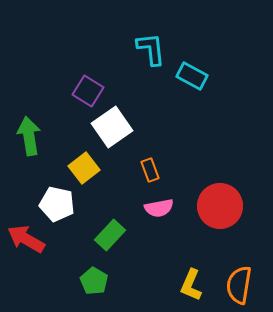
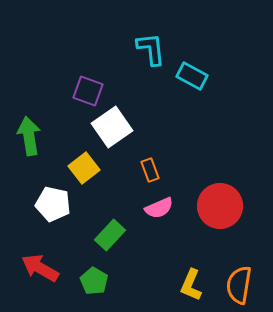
purple square: rotated 12 degrees counterclockwise
white pentagon: moved 4 px left
pink semicircle: rotated 12 degrees counterclockwise
red arrow: moved 14 px right, 29 px down
